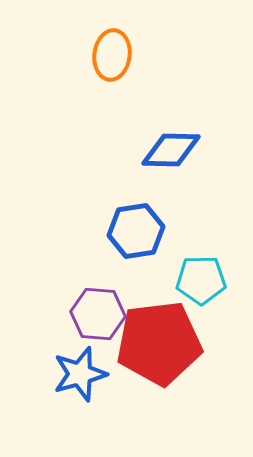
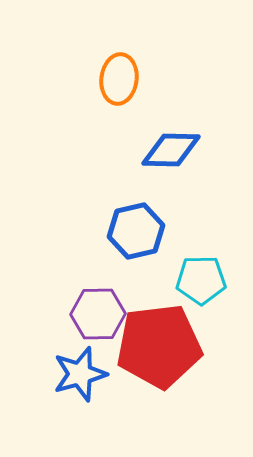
orange ellipse: moved 7 px right, 24 px down
blue hexagon: rotated 4 degrees counterclockwise
purple hexagon: rotated 6 degrees counterclockwise
red pentagon: moved 3 px down
